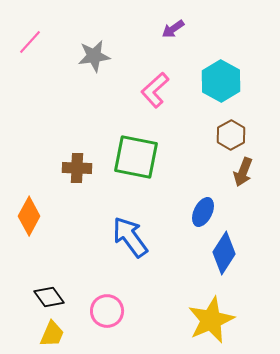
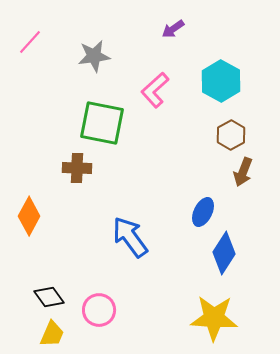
green square: moved 34 px left, 34 px up
pink circle: moved 8 px left, 1 px up
yellow star: moved 3 px right, 2 px up; rotated 27 degrees clockwise
